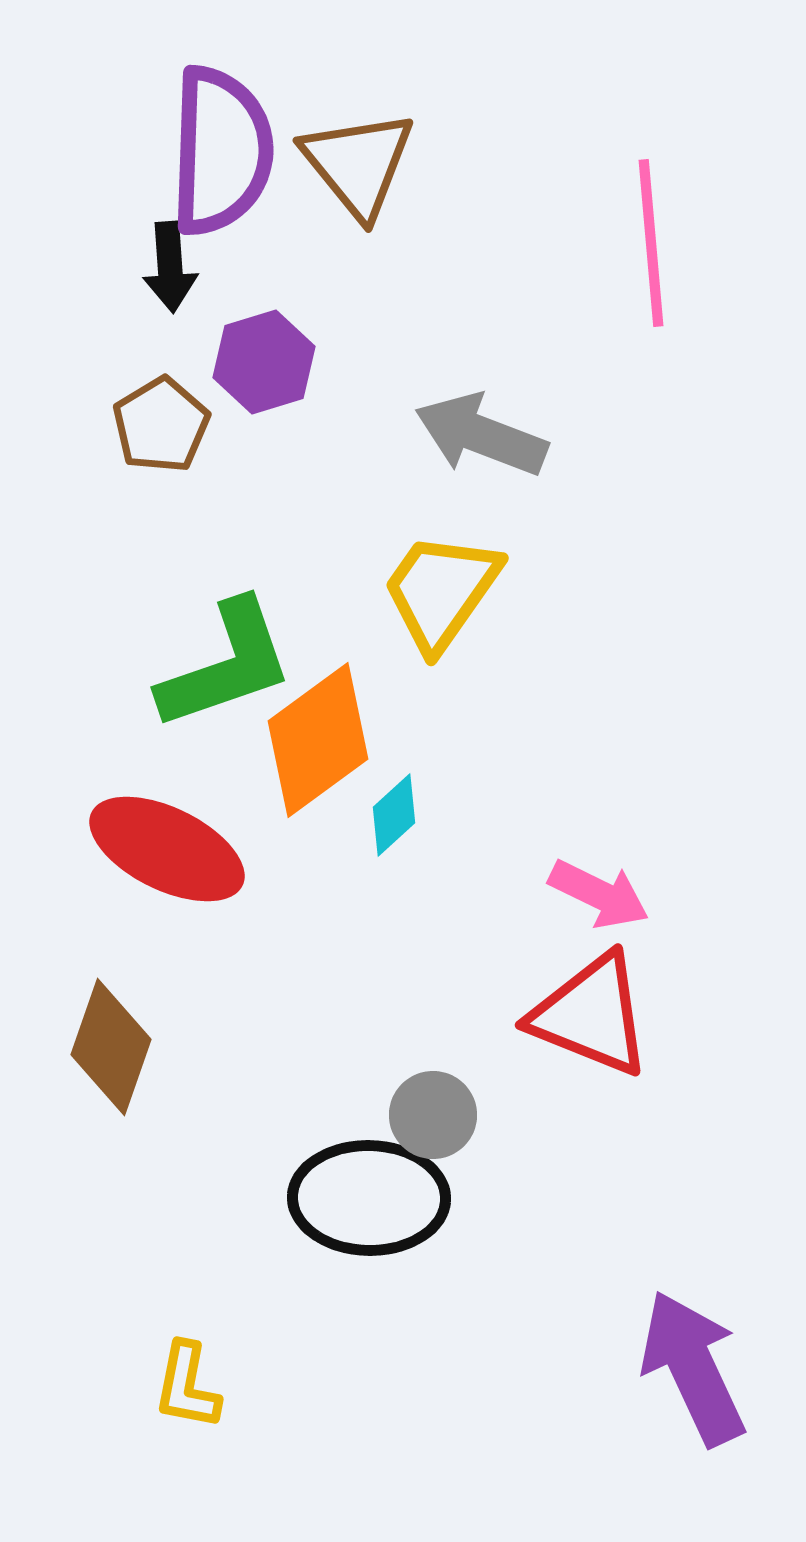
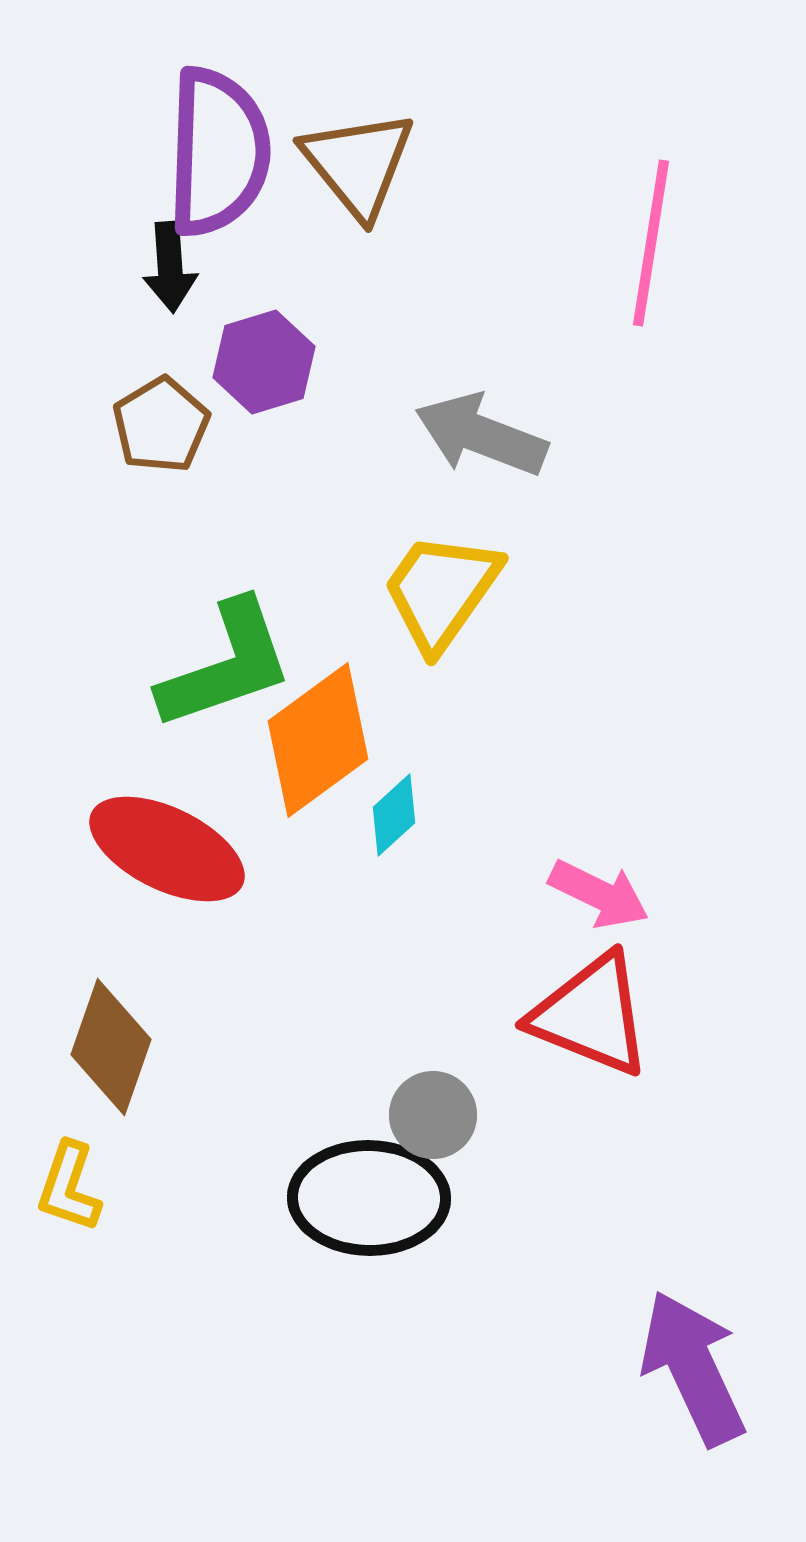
purple semicircle: moved 3 px left, 1 px down
pink line: rotated 14 degrees clockwise
yellow L-shape: moved 118 px left, 199 px up; rotated 8 degrees clockwise
